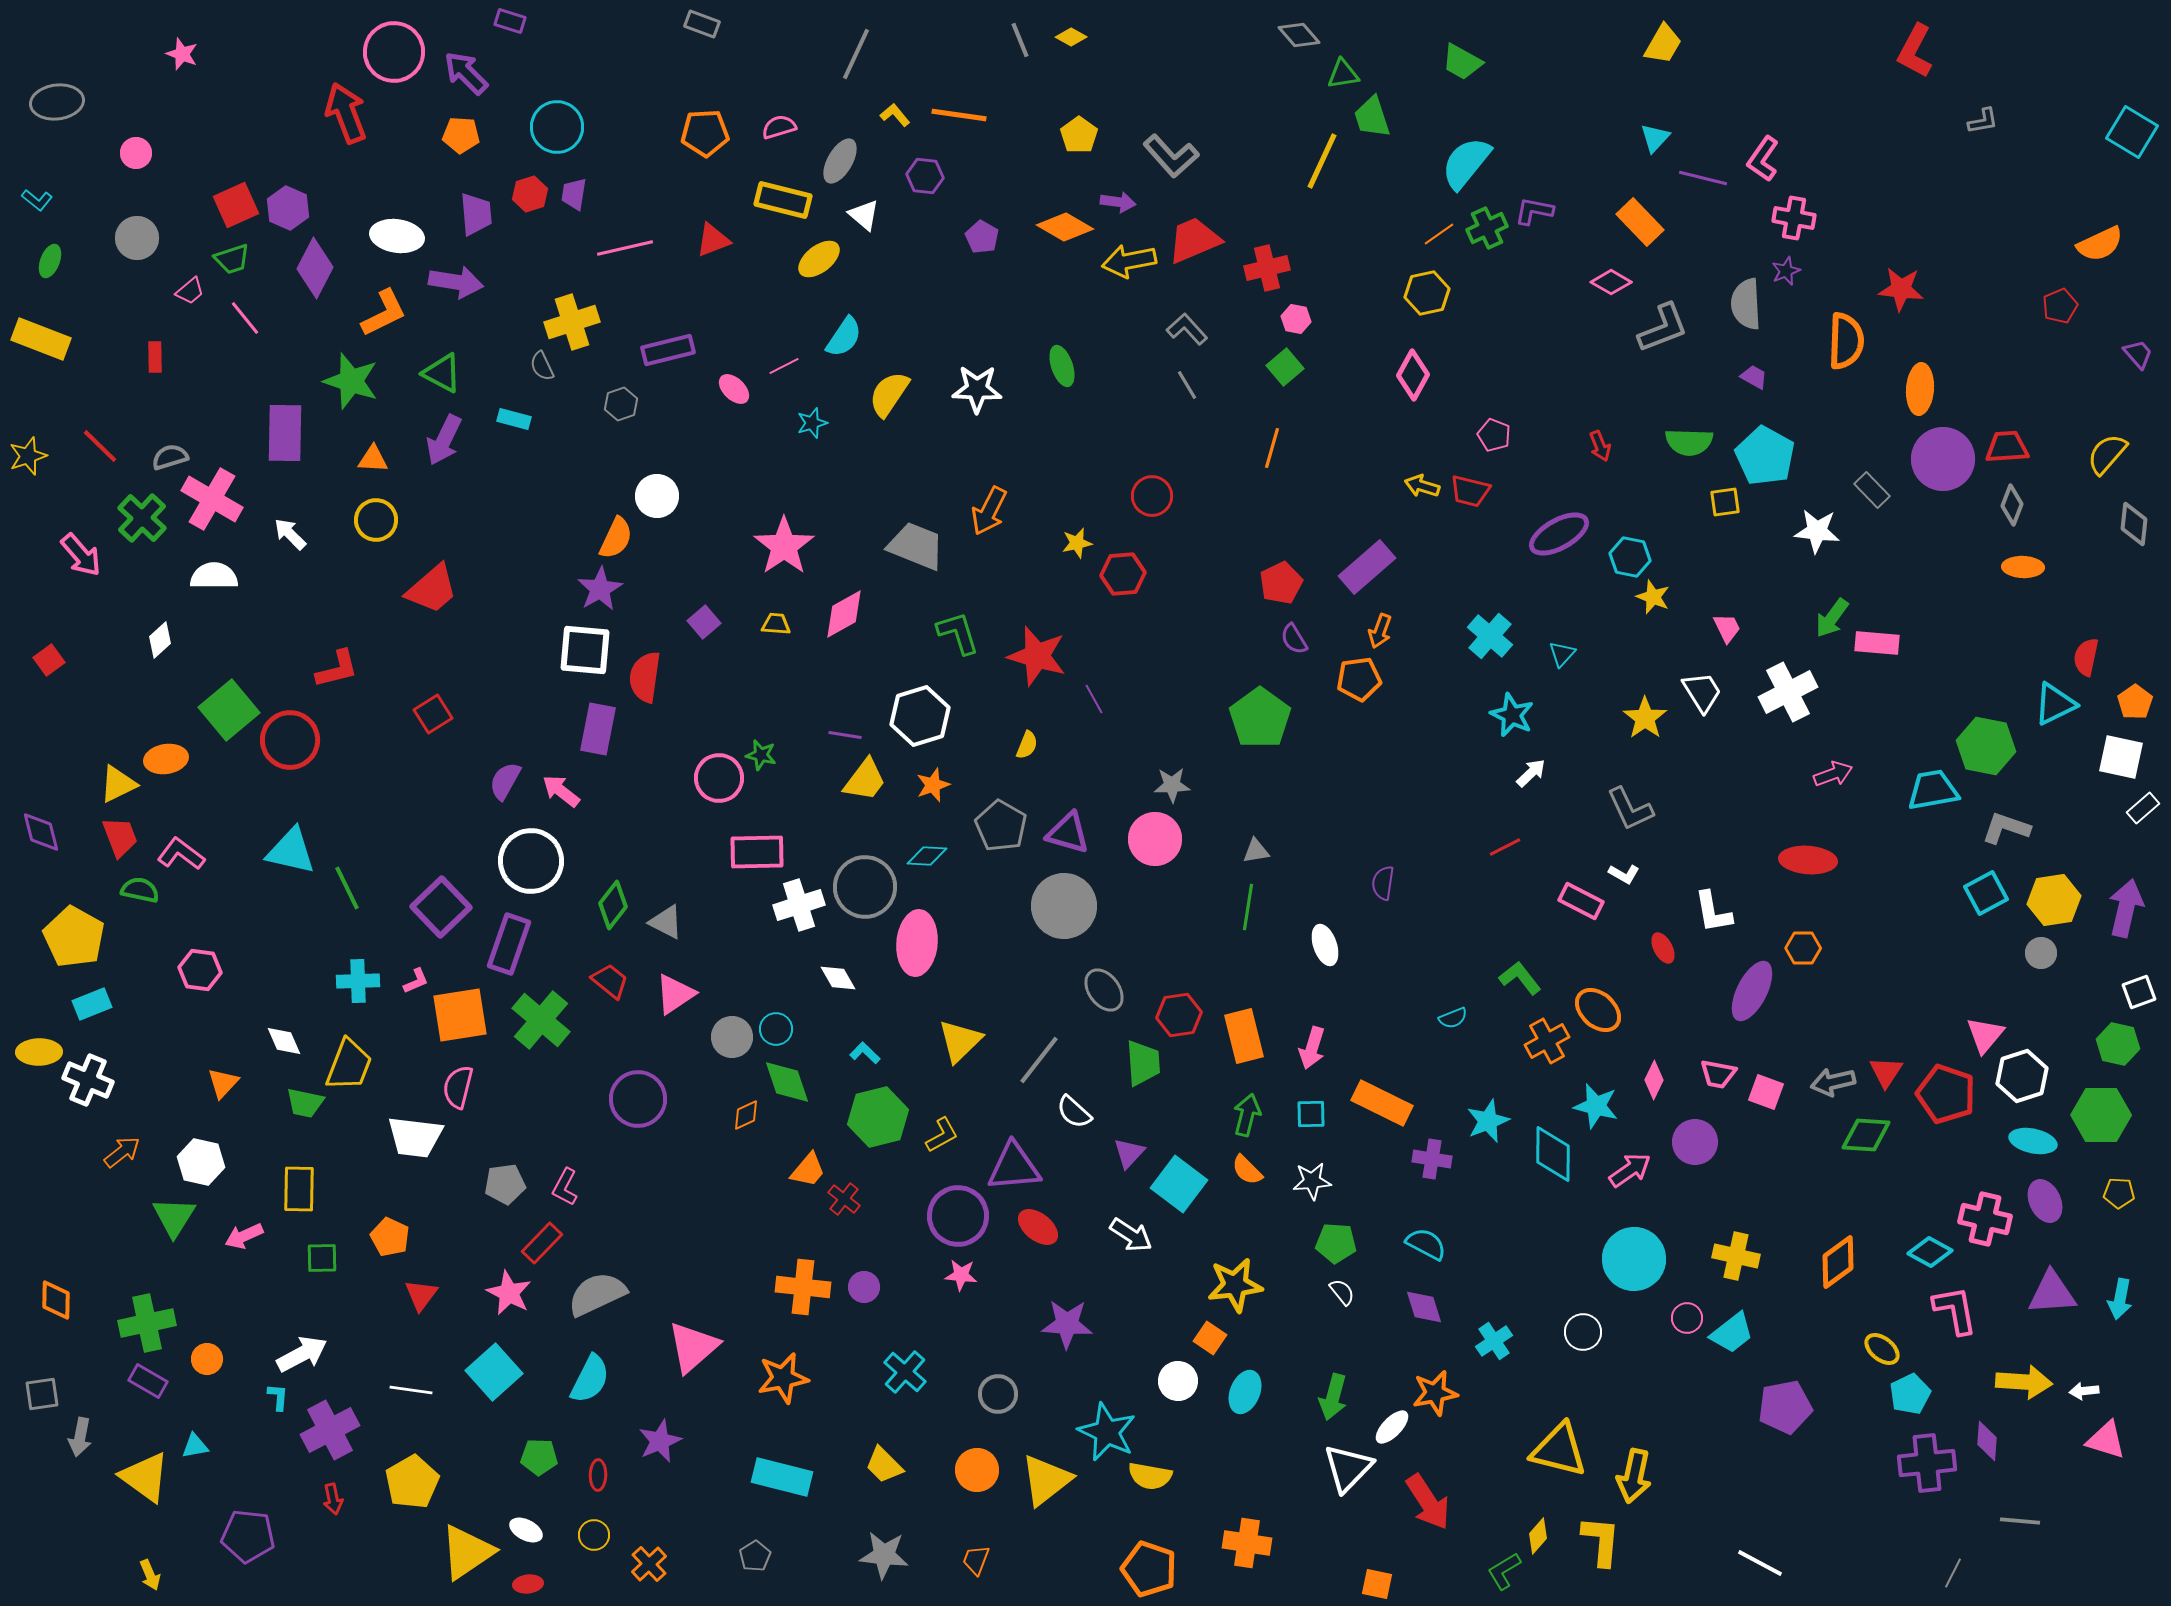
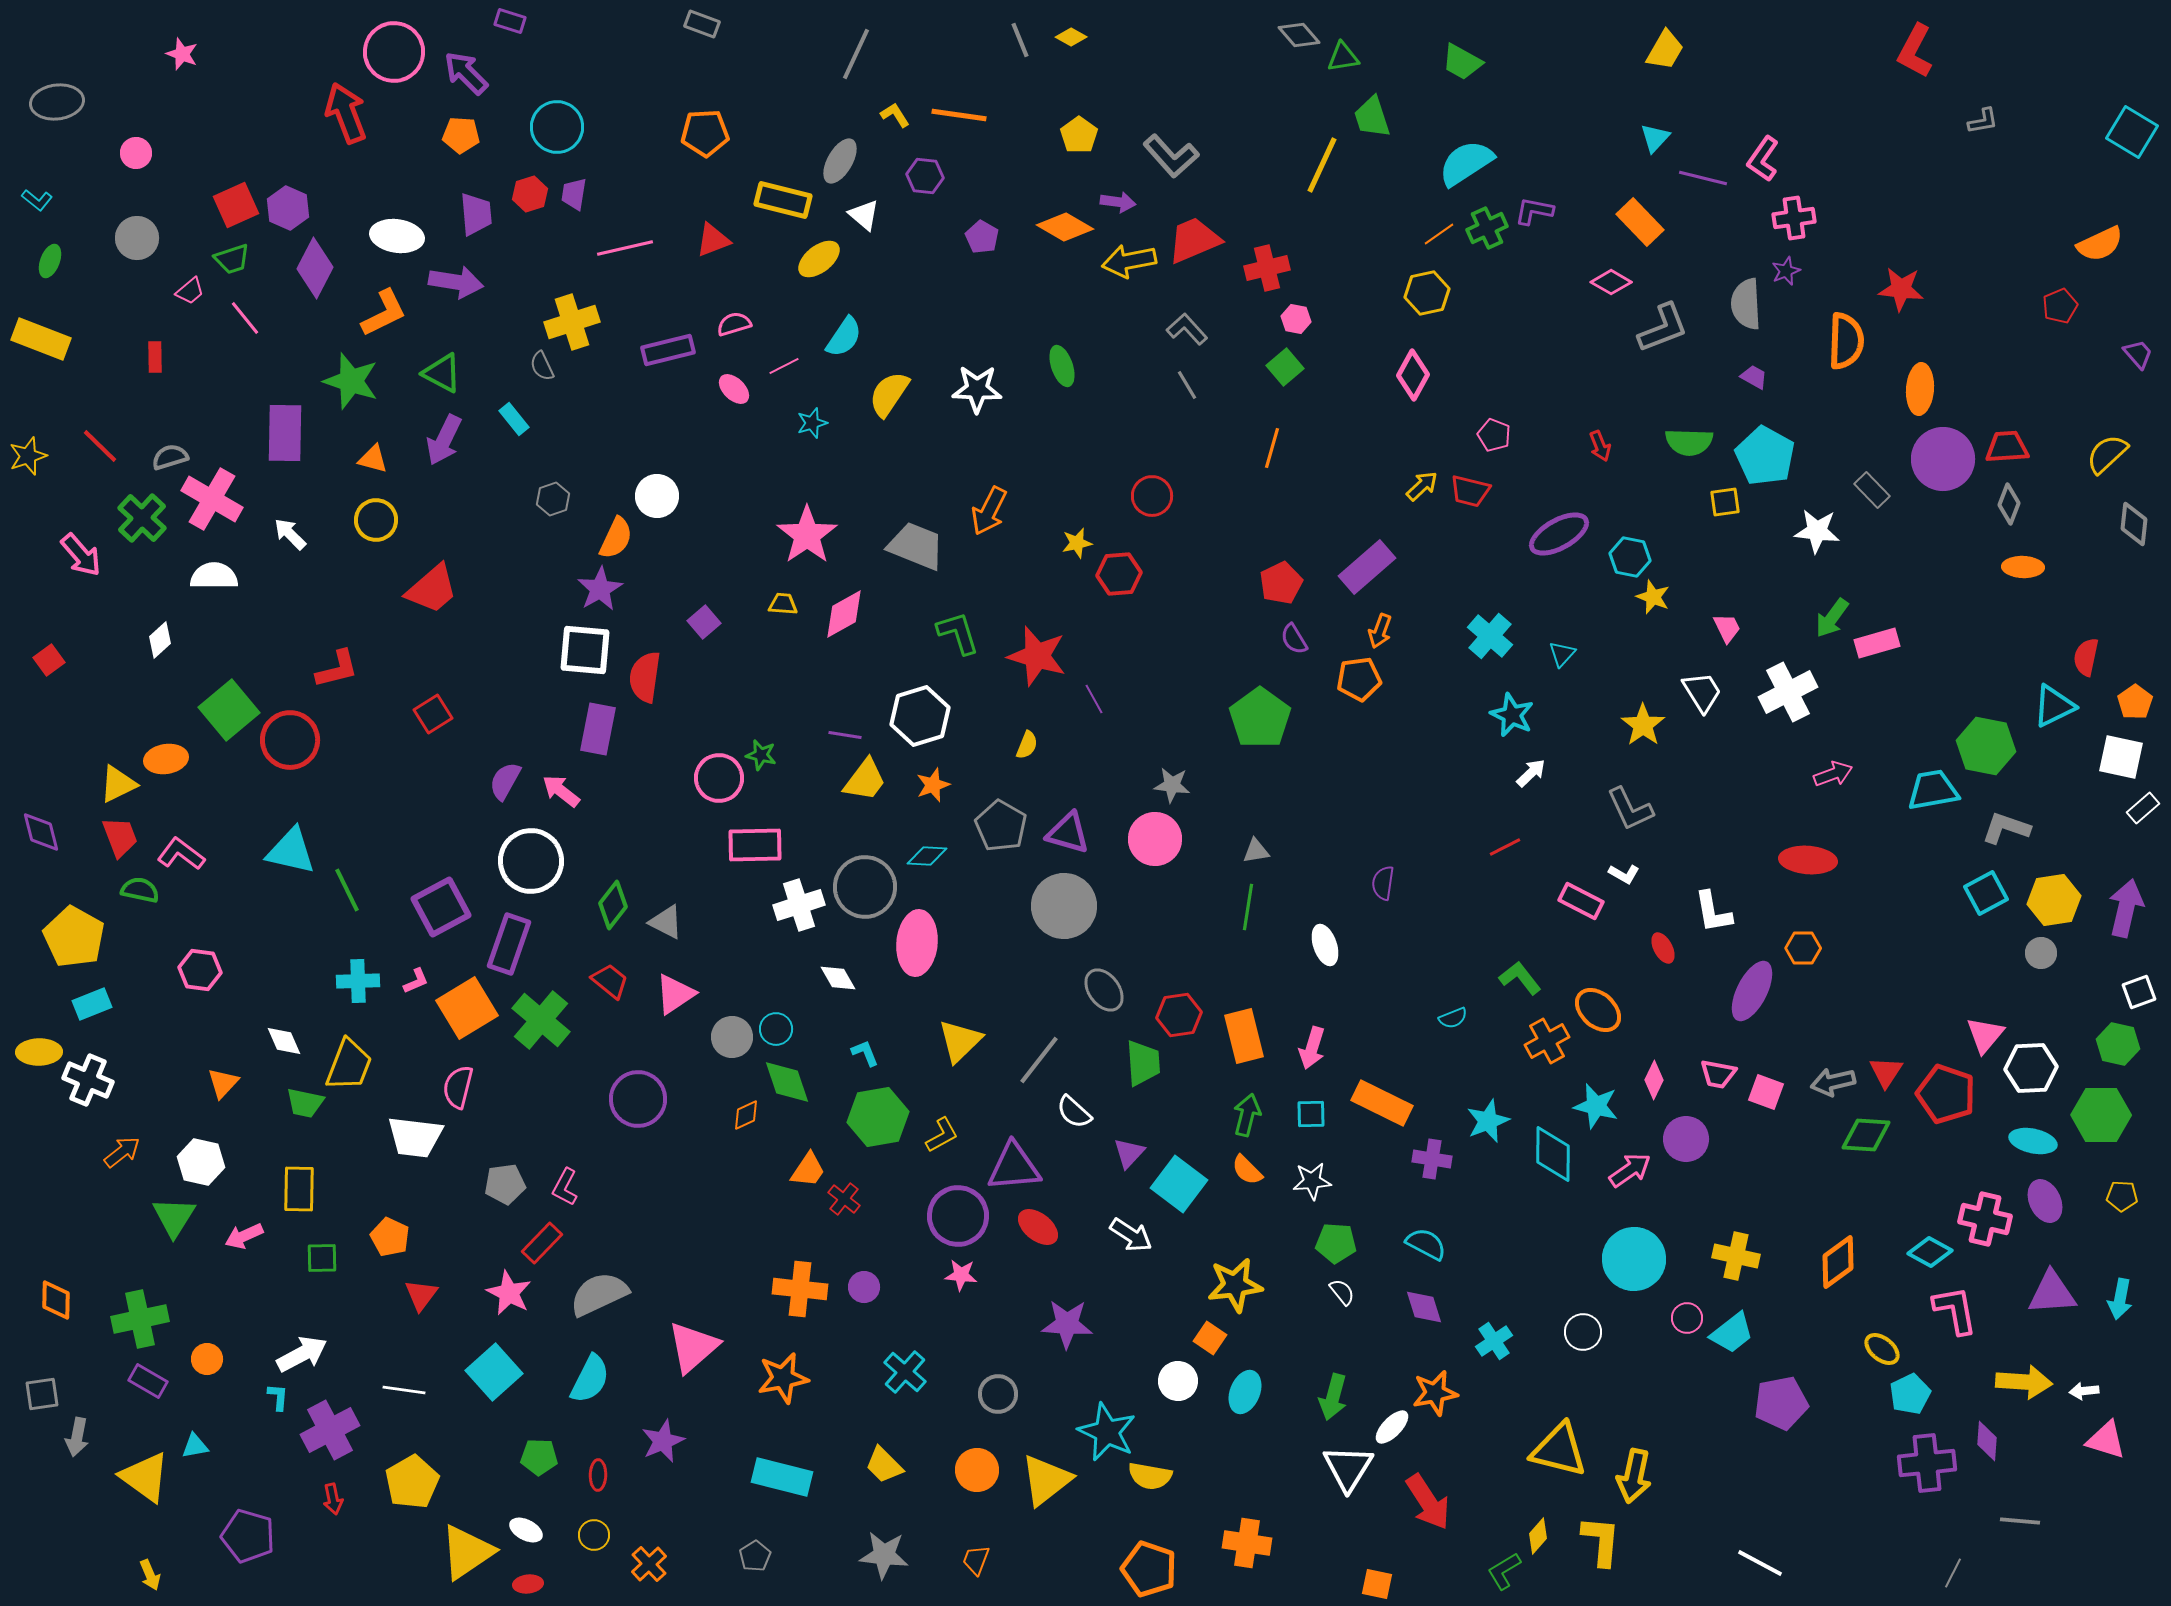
yellow trapezoid at (1663, 44): moved 2 px right, 6 px down
green triangle at (1343, 74): moved 17 px up
yellow L-shape at (895, 115): rotated 8 degrees clockwise
pink semicircle at (779, 127): moved 45 px left, 197 px down
yellow line at (1322, 161): moved 4 px down
cyan semicircle at (1466, 163): rotated 18 degrees clockwise
pink cross at (1794, 218): rotated 18 degrees counterclockwise
gray hexagon at (621, 404): moved 68 px left, 95 px down
cyan rectangle at (514, 419): rotated 36 degrees clockwise
yellow semicircle at (2107, 454): rotated 6 degrees clockwise
orange triangle at (373, 459): rotated 12 degrees clockwise
yellow arrow at (1422, 486): rotated 120 degrees clockwise
gray diamond at (2012, 505): moved 3 px left, 1 px up
pink star at (784, 546): moved 23 px right, 11 px up
red hexagon at (1123, 574): moved 4 px left
yellow trapezoid at (776, 624): moved 7 px right, 20 px up
pink rectangle at (1877, 643): rotated 21 degrees counterclockwise
cyan triangle at (2055, 704): moved 1 px left, 2 px down
yellow star at (1645, 718): moved 2 px left, 7 px down
gray star at (1172, 785): rotated 9 degrees clockwise
pink rectangle at (757, 852): moved 2 px left, 7 px up
green line at (347, 888): moved 2 px down
purple square at (441, 907): rotated 16 degrees clockwise
orange square at (460, 1015): moved 7 px right, 7 px up; rotated 22 degrees counterclockwise
cyan L-shape at (865, 1053): rotated 24 degrees clockwise
white hexagon at (2022, 1076): moved 9 px right, 8 px up; rotated 15 degrees clockwise
green hexagon at (878, 1117): rotated 4 degrees clockwise
purple circle at (1695, 1142): moved 9 px left, 3 px up
orange trapezoid at (808, 1170): rotated 6 degrees counterclockwise
yellow pentagon at (2119, 1193): moved 3 px right, 3 px down
orange cross at (803, 1287): moved 3 px left, 2 px down
gray semicircle at (597, 1294): moved 2 px right
green cross at (147, 1323): moved 7 px left, 4 px up
white line at (411, 1390): moved 7 px left
purple pentagon at (1785, 1407): moved 4 px left, 4 px up
gray arrow at (80, 1437): moved 3 px left
purple star at (660, 1441): moved 3 px right
white triangle at (1348, 1468): rotated 12 degrees counterclockwise
purple pentagon at (248, 1536): rotated 10 degrees clockwise
